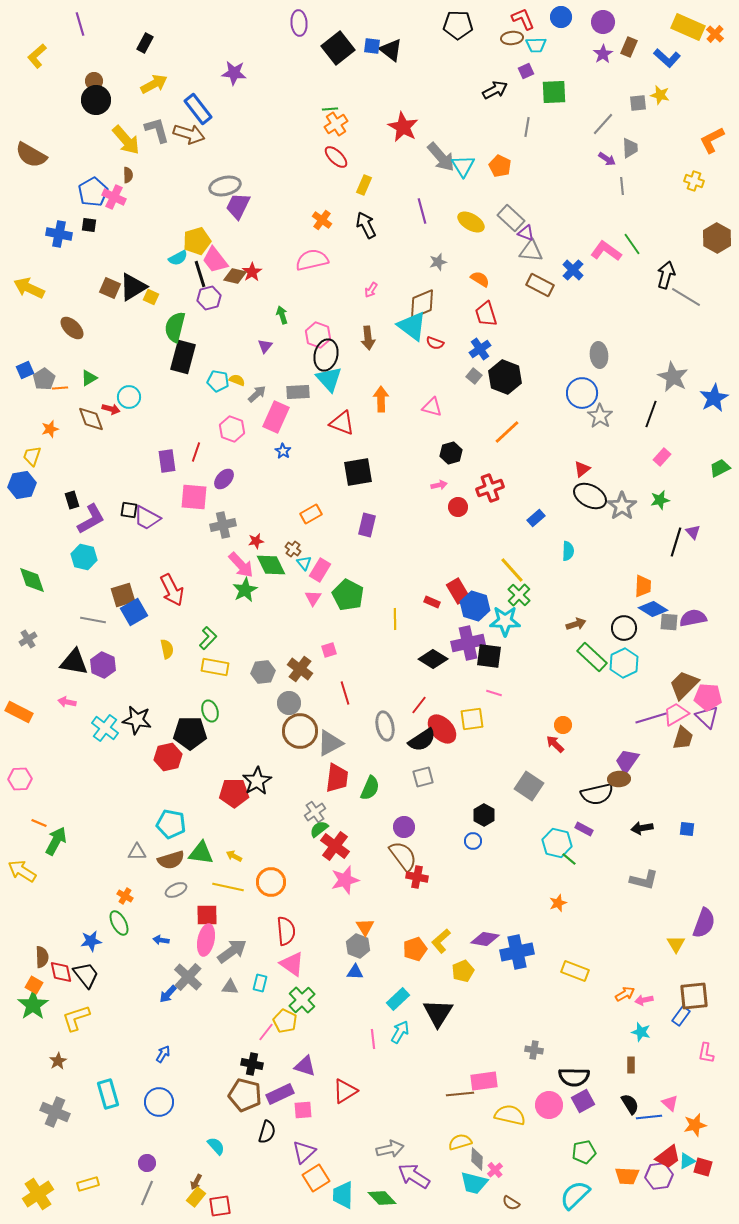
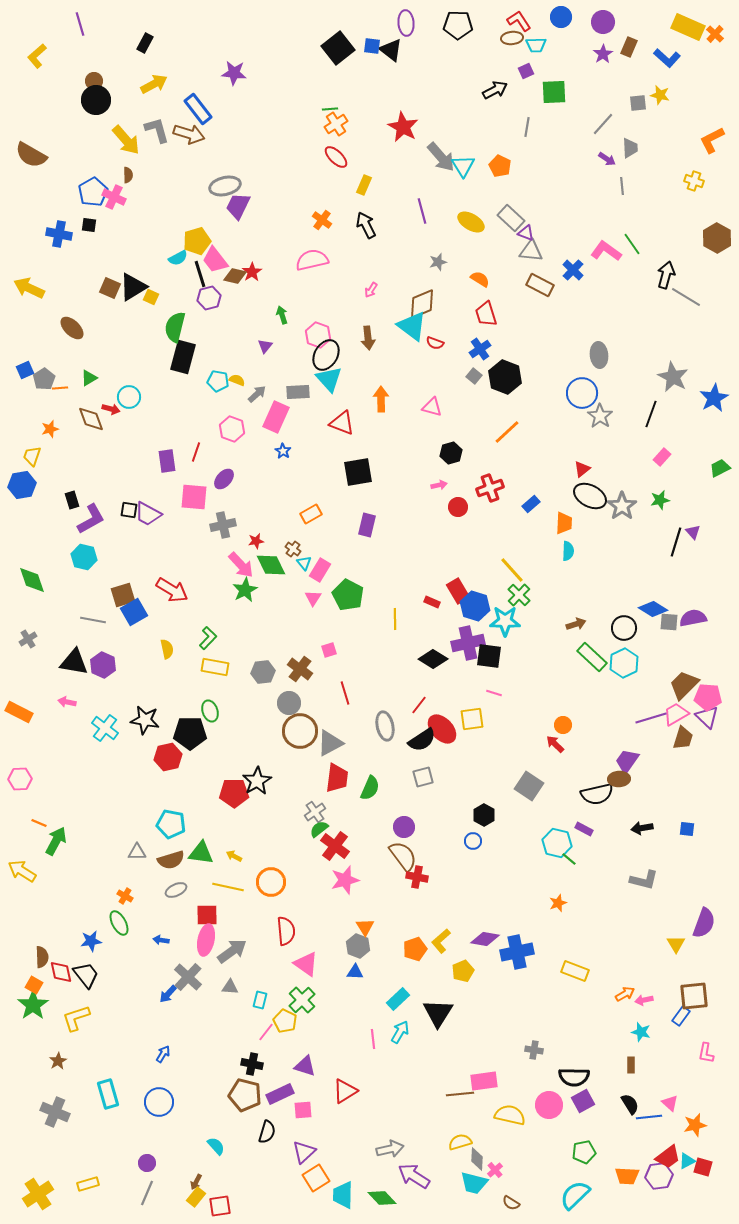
red L-shape at (523, 19): moved 4 px left, 2 px down; rotated 10 degrees counterclockwise
purple ellipse at (299, 23): moved 107 px right
black ellipse at (326, 355): rotated 16 degrees clockwise
purple trapezoid at (147, 518): moved 1 px right, 4 px up
blue rectangle at (536, 518): moved 5 px left, 14 px up
orange trapezoid at (643, 586): moved 79 px left, 63 px up
red arrow at (172, 590): rotated 32 degrees counterclockwise
black star at (137, 720): moved 8 px right
pink triangle at (292, 964): moved 14 px right
cyan rectangle at (260, 983): moved 17 px down
